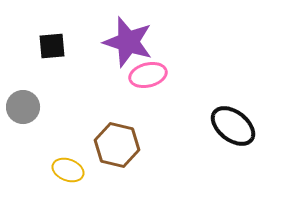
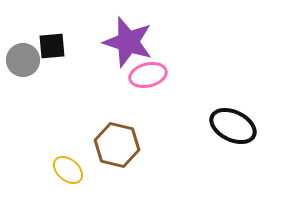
gray circle: moved 47 px up
black ellipse: rotated 12 degrees counterclockwise
yellow ellipse: rotated 20 degrees clockwise
